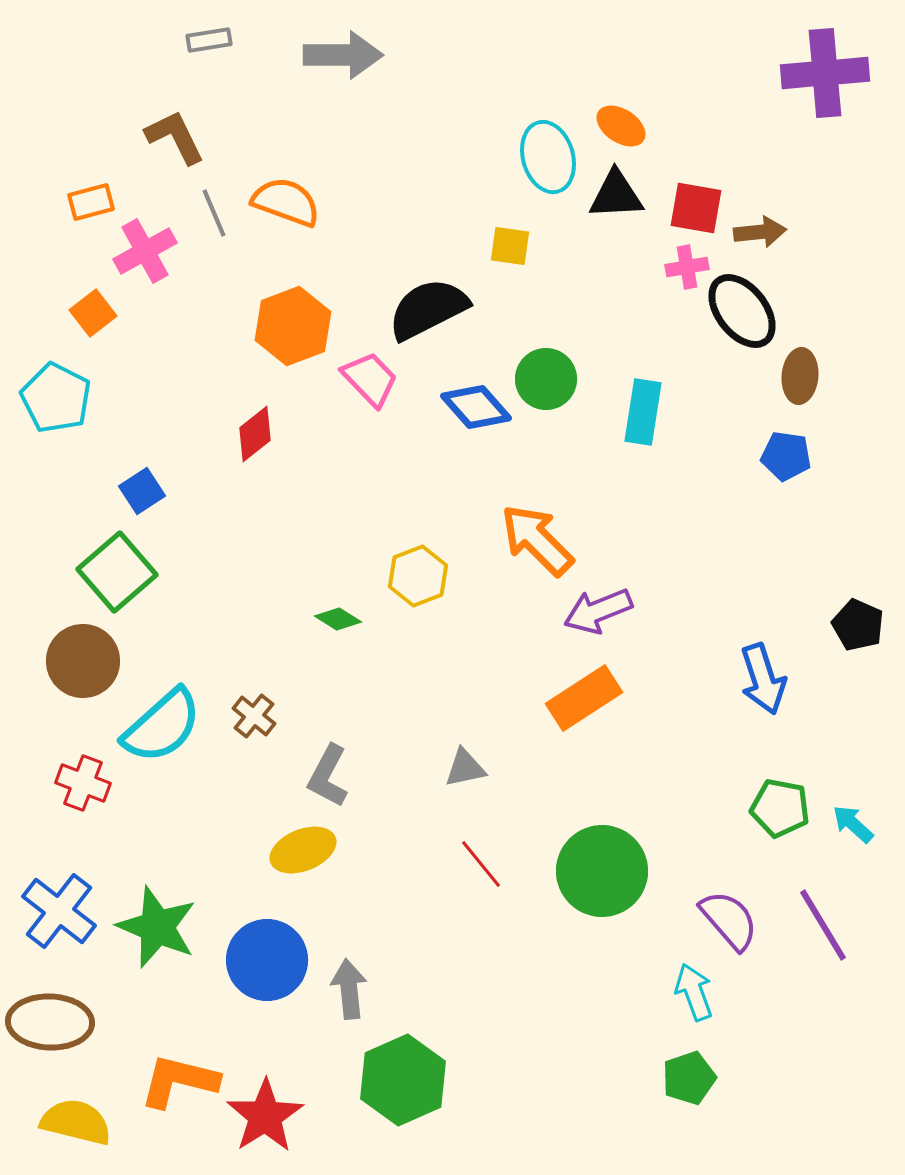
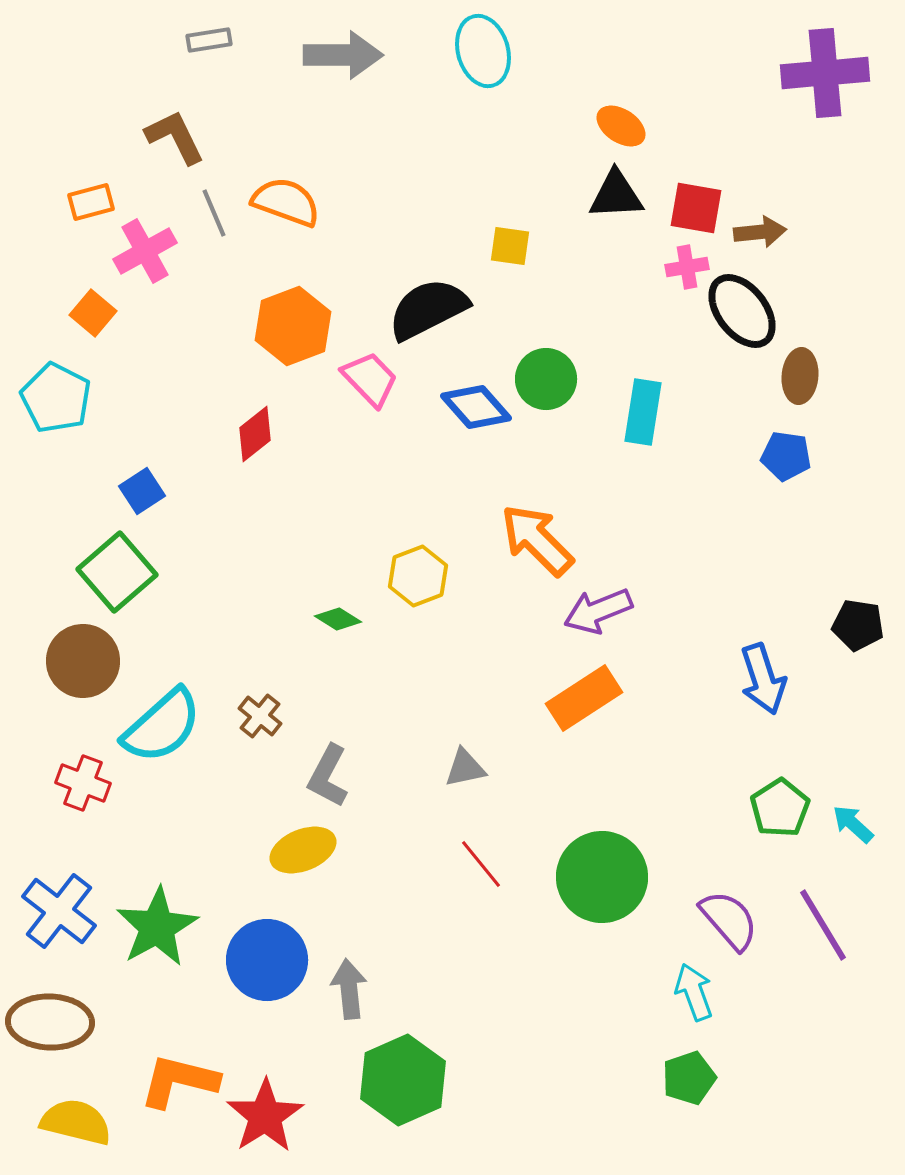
cyan ellipse at (548, 157): moved 65 px left, 106 px up
orange square at (93, 313): rotated 12 degrees counterclockwise
black pentagon at (858, 625): rotated 15 degrees counterclockwise
brown cross at (254, 716): moved 6 px right
green pentagon at (780, 808): rotated 28 degrees clockwise
green circle at (602, 871): moved 6 px down
green star at (157, 927): rotated 20 degrees clockwise
